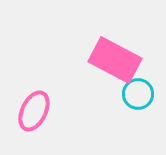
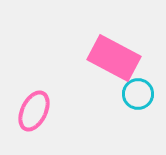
pink rectangle: moved 1 px left, 2 px up
